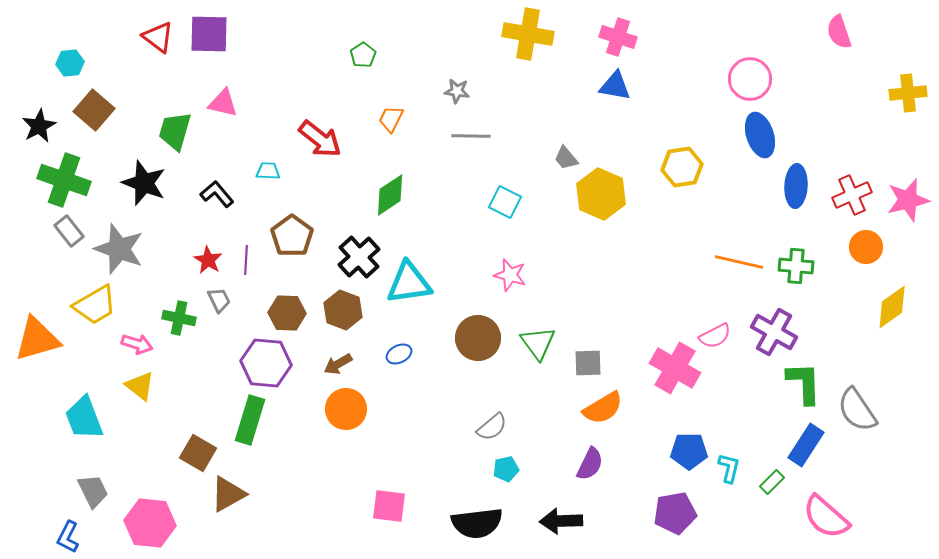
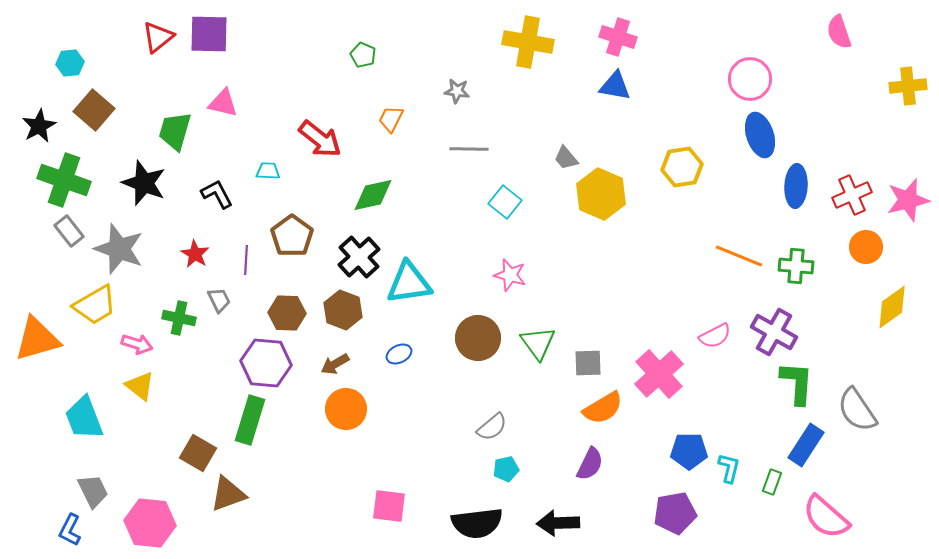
yellow cross at (528, 34): moved 8 px down
red triangle at (158, 37): rotated 44 degrees clockwise
green pentagon at (363, 55): rotated 15 degrees counterclockwise
yellow cross at (908, 93): moved 7 px up
gray line at (471, 136): moved 2 px left, 13 px down
black L-shape at (217, 194): rotated 12 degrees clockwise
green diamond at (390, 195): moved 17 px left; rotated 21 degrees clockwise
cyan square at (505, 202): rotated 12 degrees clockwise
red star at (208, 260): moved 13 px left, 6 px up
orange line at (739, 262): moved 6 px up; rotated 9 degrees clockwise
brown arrow at (338, 364): moved 3 px left
pink cross at (675, 368): moved 16 px left, 6 px down; rotated 18 degrees clockwise
green L-shape at (804, 383): moved 7 px left; rotated 6 degrees clockwise
green rectangle at (772, 482): rotated 25 degrees counterclockwise
brown triangle at (228, 494): rotated 9 degrees clockwise
black arrow at (561, 521): moved 3 px left, 2 px down
blue L-shape at (68, 537): moved 2 px right, 7 px up
